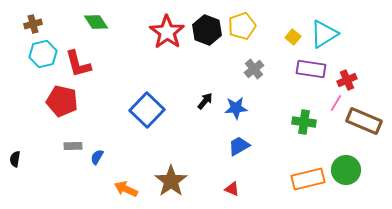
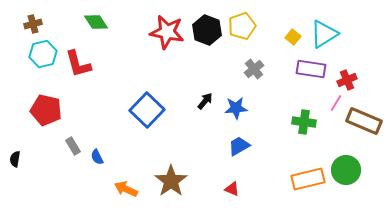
red star: rotated 24 degrees counterclockwise
red pentagon: moved 16 px left, 9 px down
gray rectangle: rotated 60 degrees clockwise
blue semicircle: rotated 56 degrees counterclockwise
